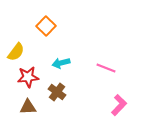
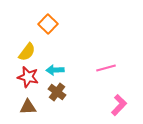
orange square: moved 2 px right, 2 px up
yellow semicircle: moved 11 px right
cyan arrow: moved 6 px left, 7 px down; rotated 12 degrees clockwise
pink line: rotated 36 degrees counterclockwise
red star: rotated 20 degrees clockwise
